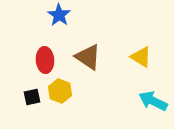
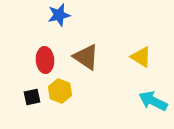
blue star: rotated 25 degrees clockwise
brown triangle: moved 2 px left
